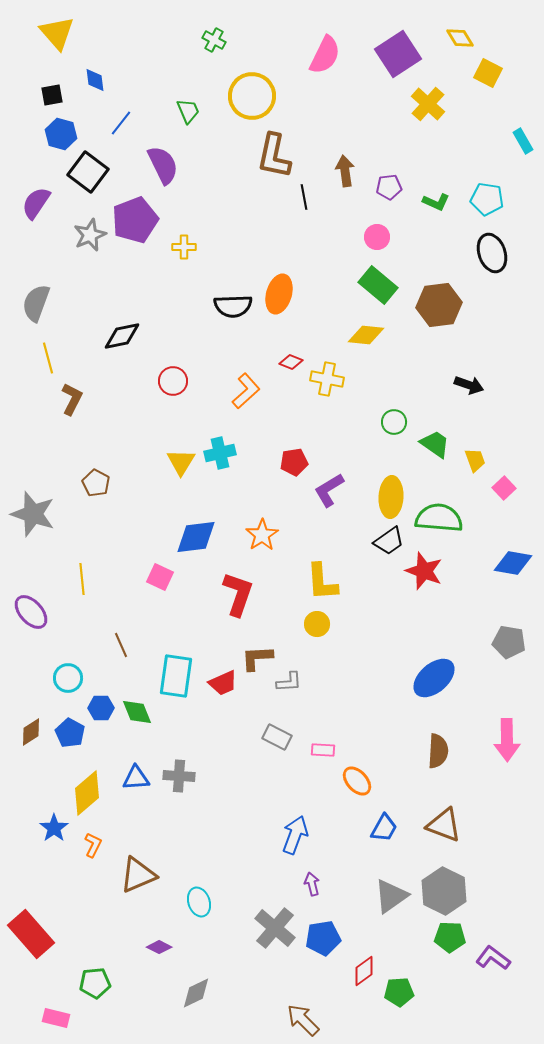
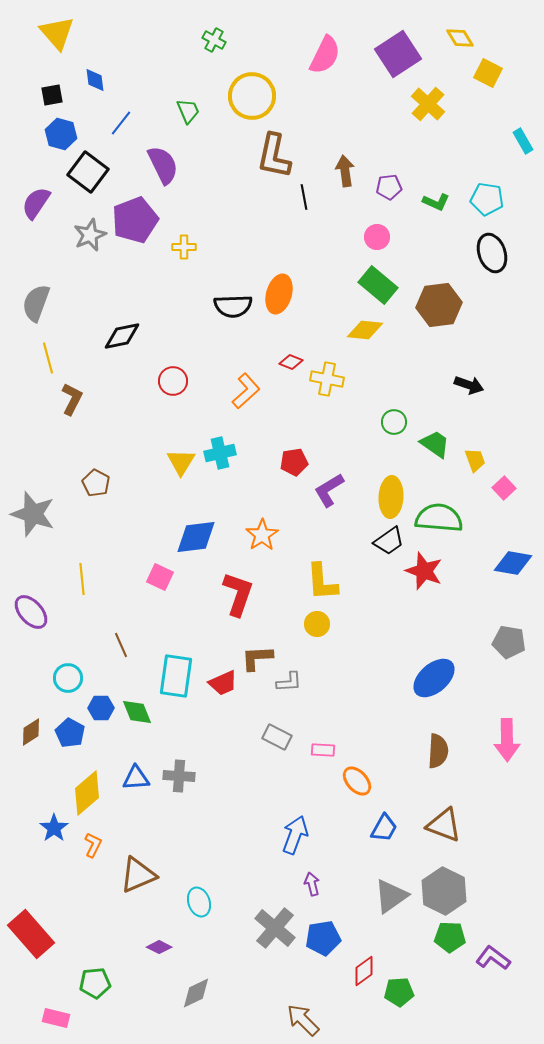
yellow diamond at (366, 335): moved 1 px left, 5 px up
